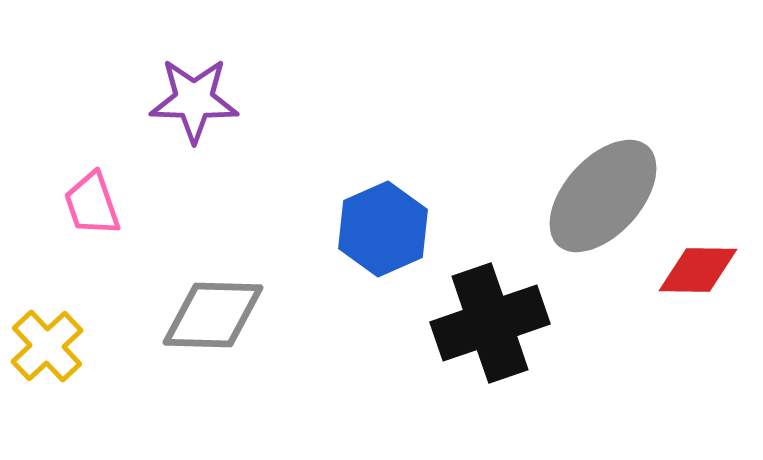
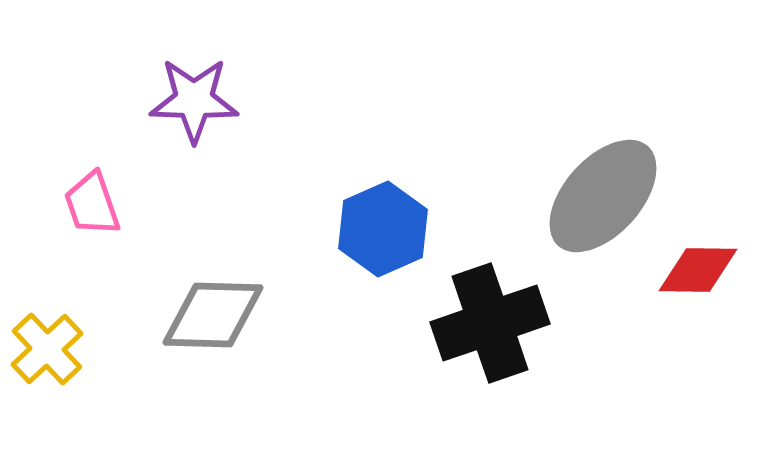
yellow cross: moved 3 px down
